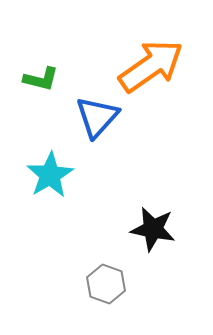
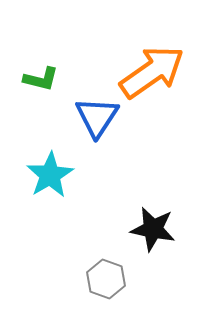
orange arrow: moved 1 px right, 6 px down
blue triangle: rotated 9 degrees counterclockwise
gray hexagon: moved 5 px up
